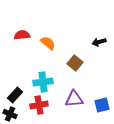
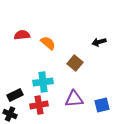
black rectangle: rotated 21 degrees clockwise
